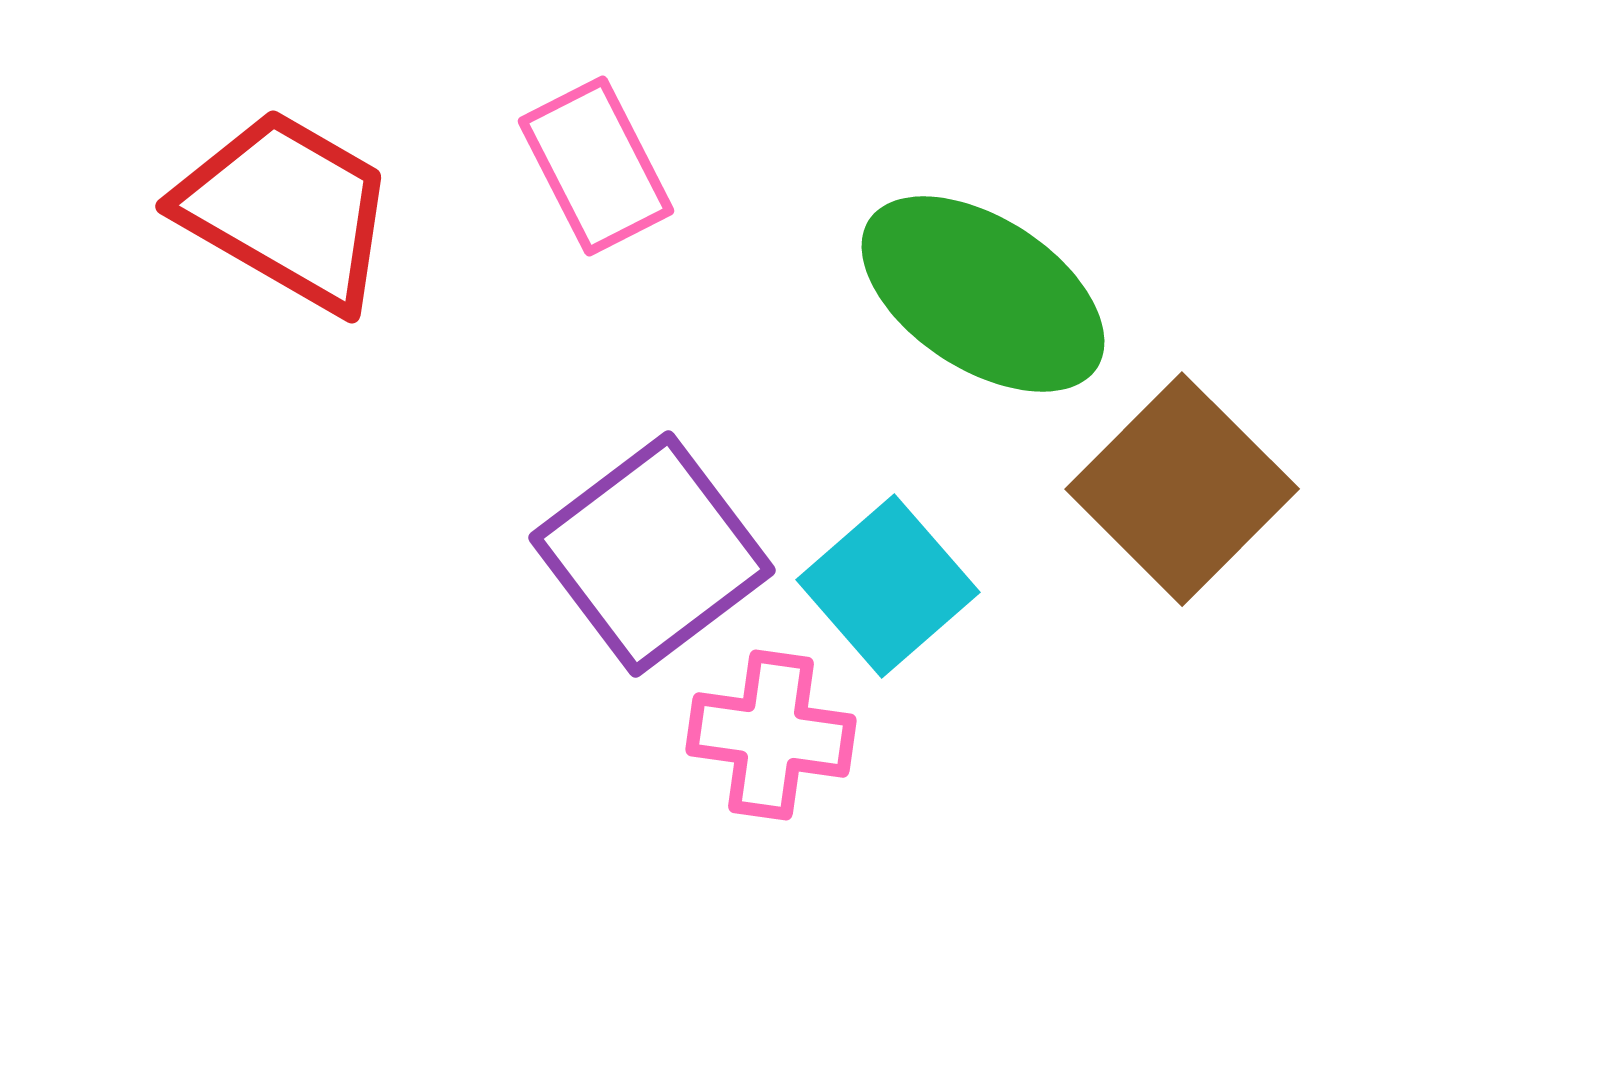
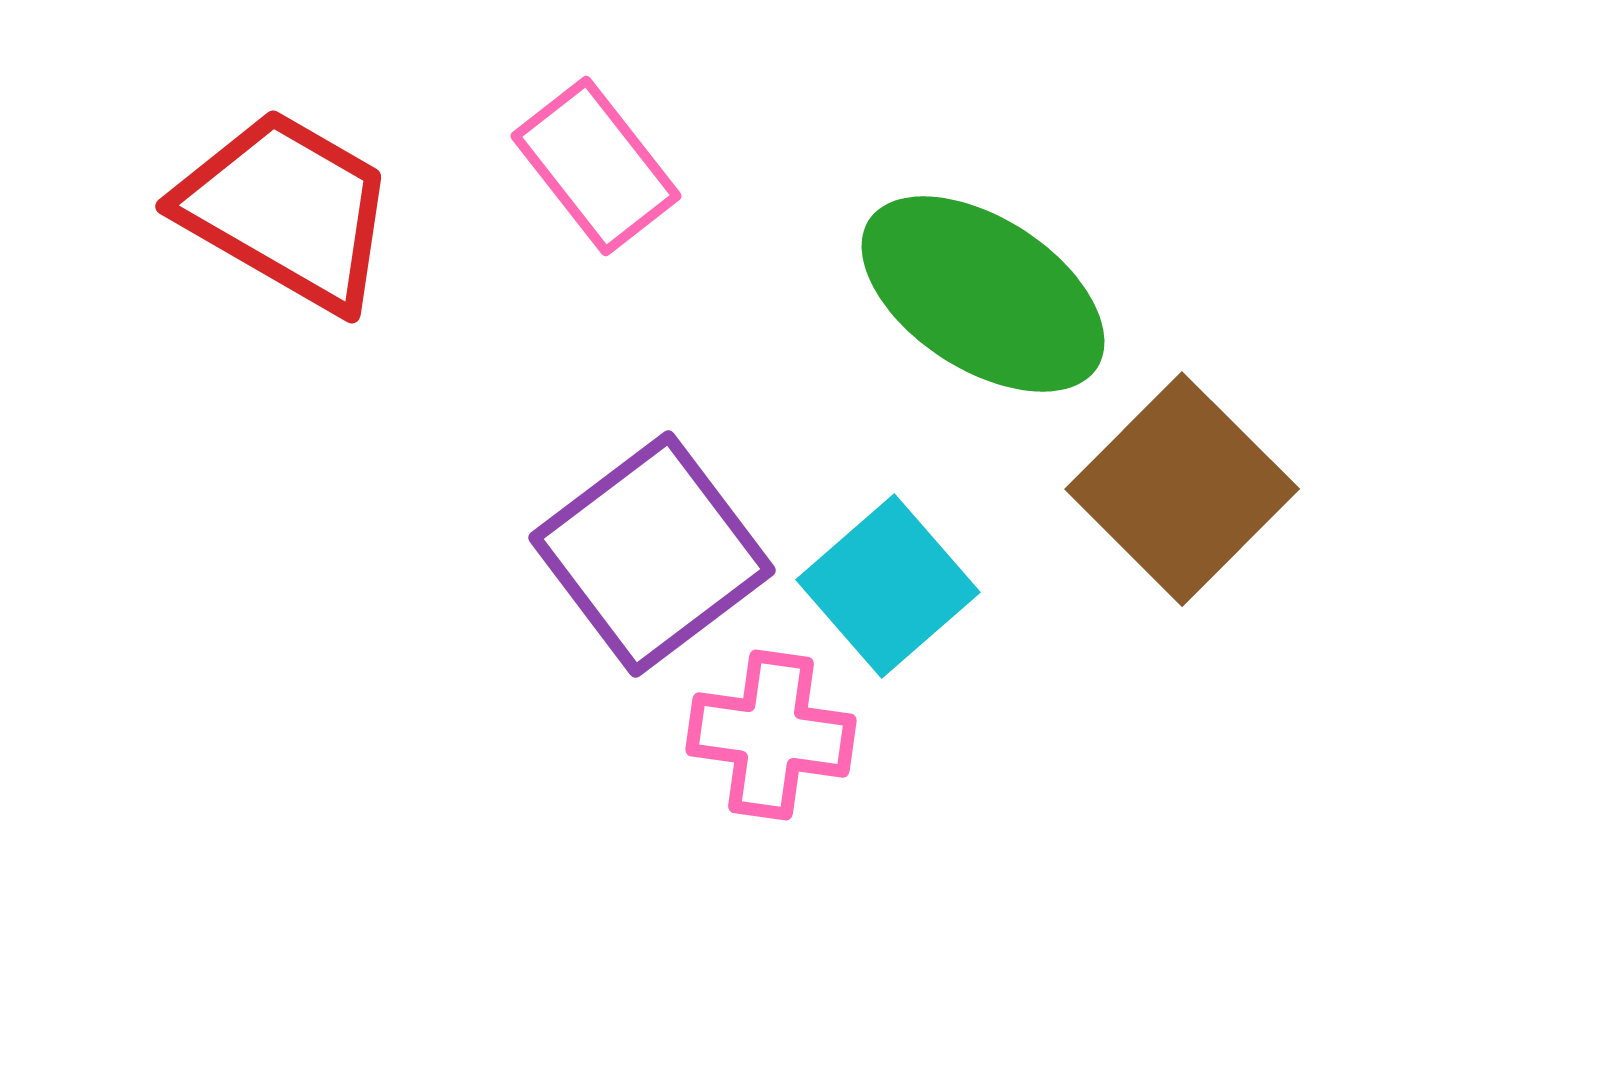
pink rectangle: rotated 11 degrees counterclockwise
